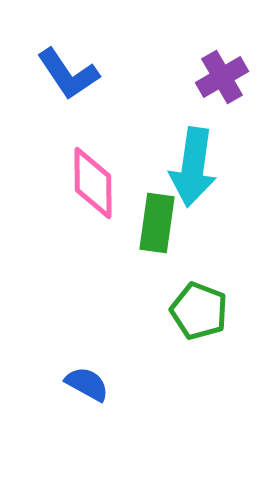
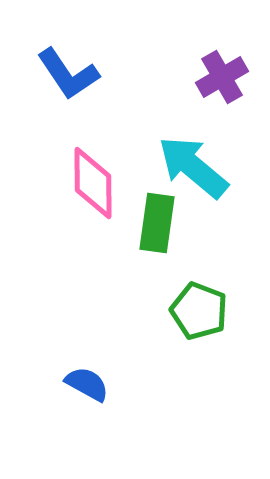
cyan arrow: rotated 122 degrees clockwise
